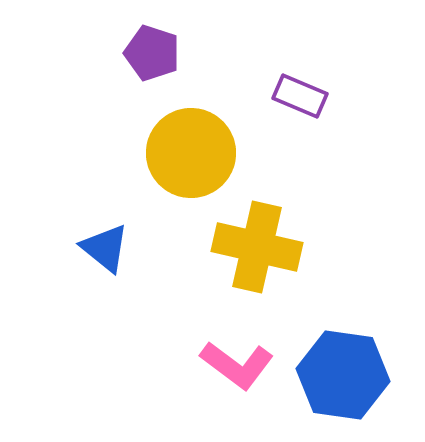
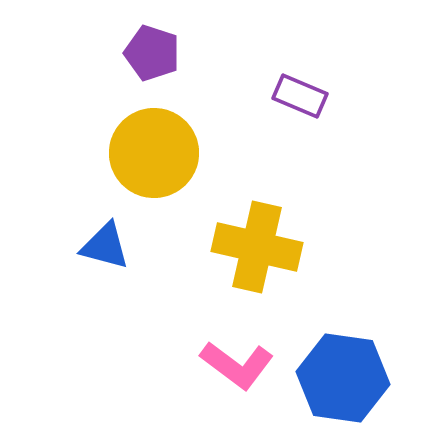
yellow circle: moved 37 px left
blue triangle: moved 2 px up; rotated 24 degrees counterclockwise
blue hexagon: moved 3 px down
